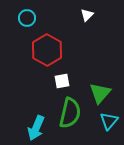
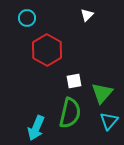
white square: moved 12 px right
green triangle: moved 2 px right
